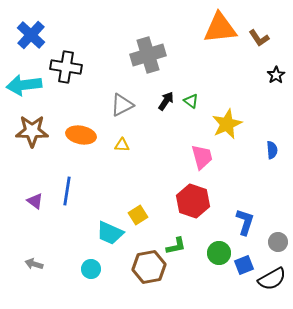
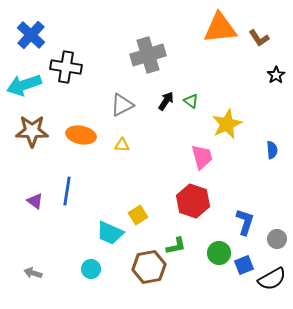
cyan arrow: rotated 12 degrees counterclockwise
gray circle: moved 1 px left, 3 px up
gray arrow: moved 1 px left, 9 px down
